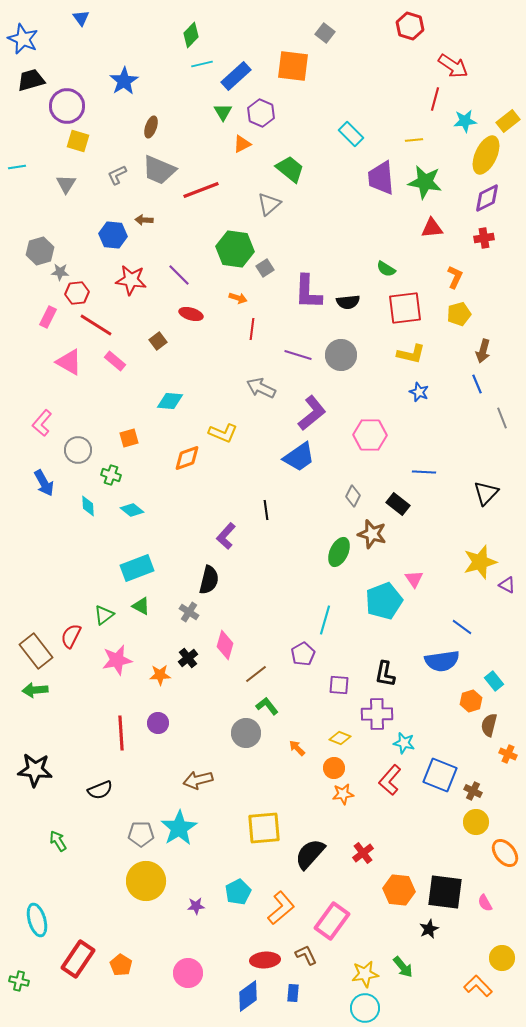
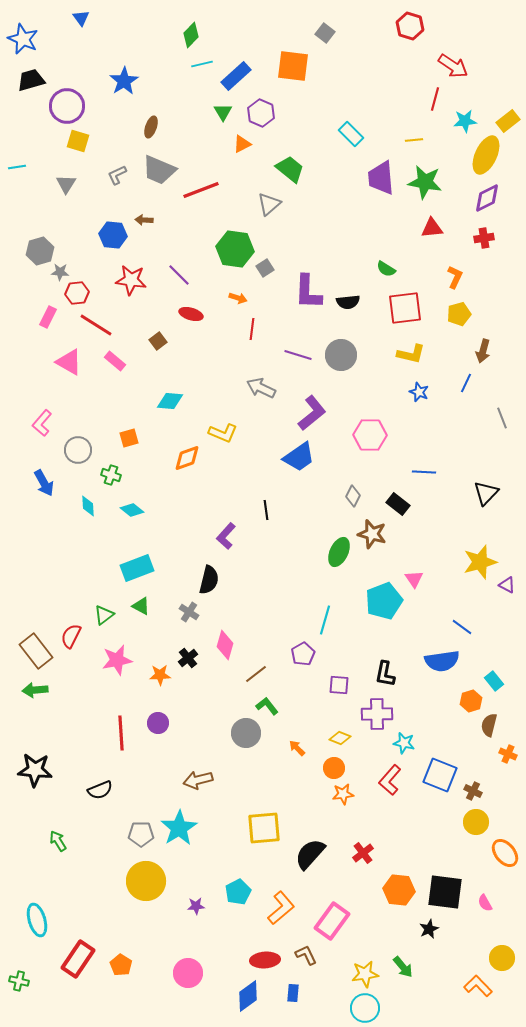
blue line at (477, 384): moved 11 px left, 1 px up; rotated 48 degrees clockwise
